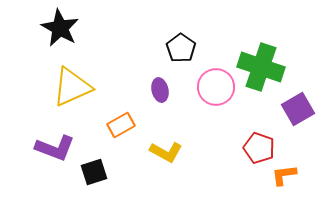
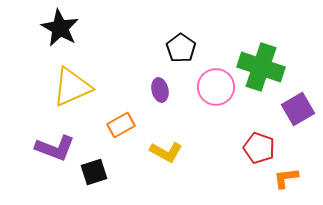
orange L-shape: moved 2 px right, 3 px down
